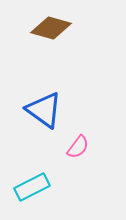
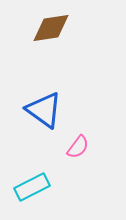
brown diamond: rotated 24 degrees counterclockwise
